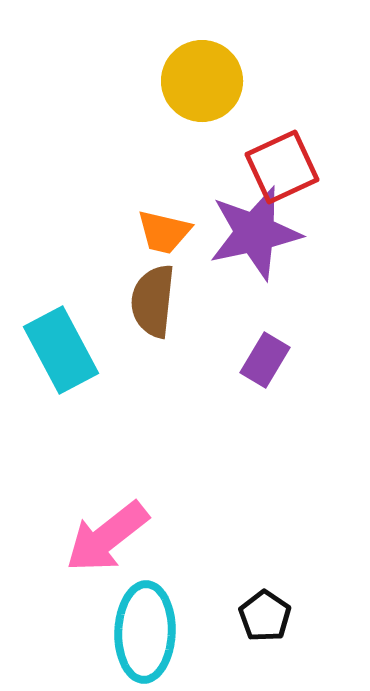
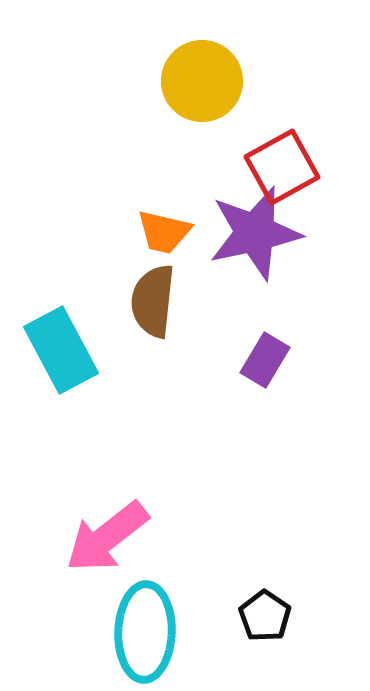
red square: rotated 4 degrees counterclockwise
